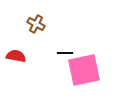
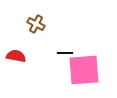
pink square: rotated 8 degrees clockwise
